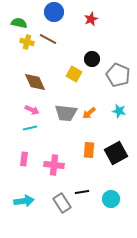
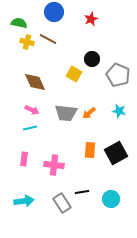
orange rectangle: moved 1 px right
